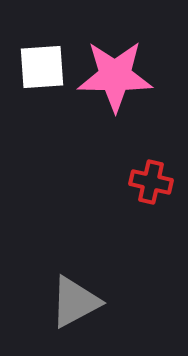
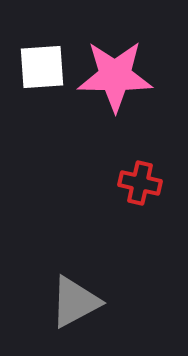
red cross: moved 11 px left, 1 px down
